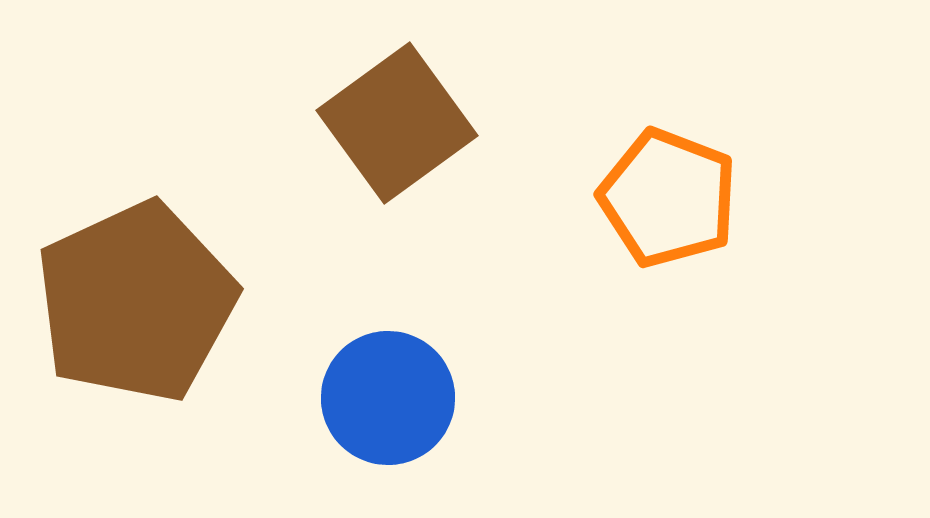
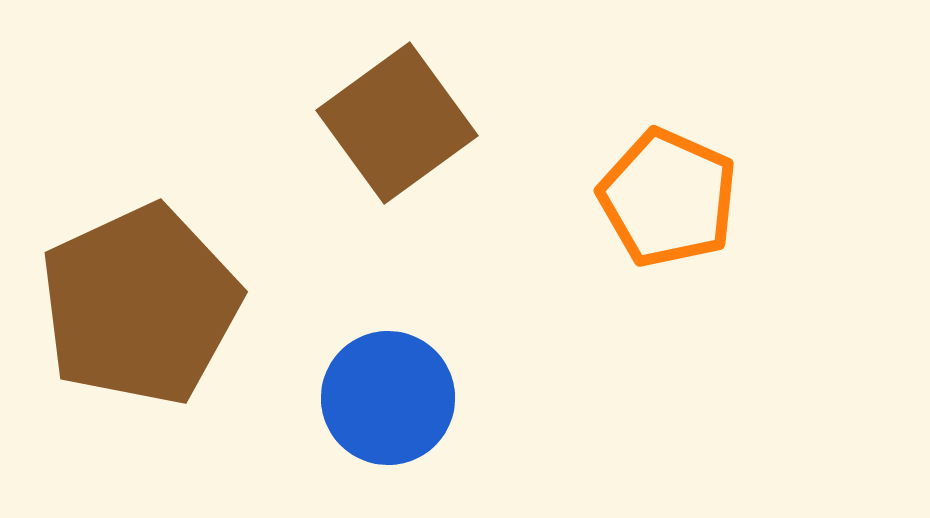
orange pentagon: rotated 3 degrees clockwise
brown pentagon: moved 4 px right, 3 px down
